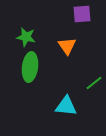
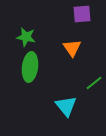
orange triangle: moved 5 px right, 2 px down
cyan triangle: rotated 45 degrees clockwise
